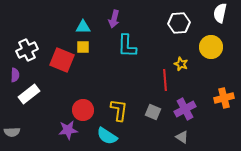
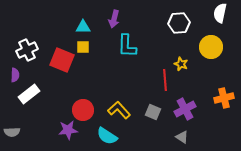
yellow L-shape: rotated 50 degrees counterclockwise
